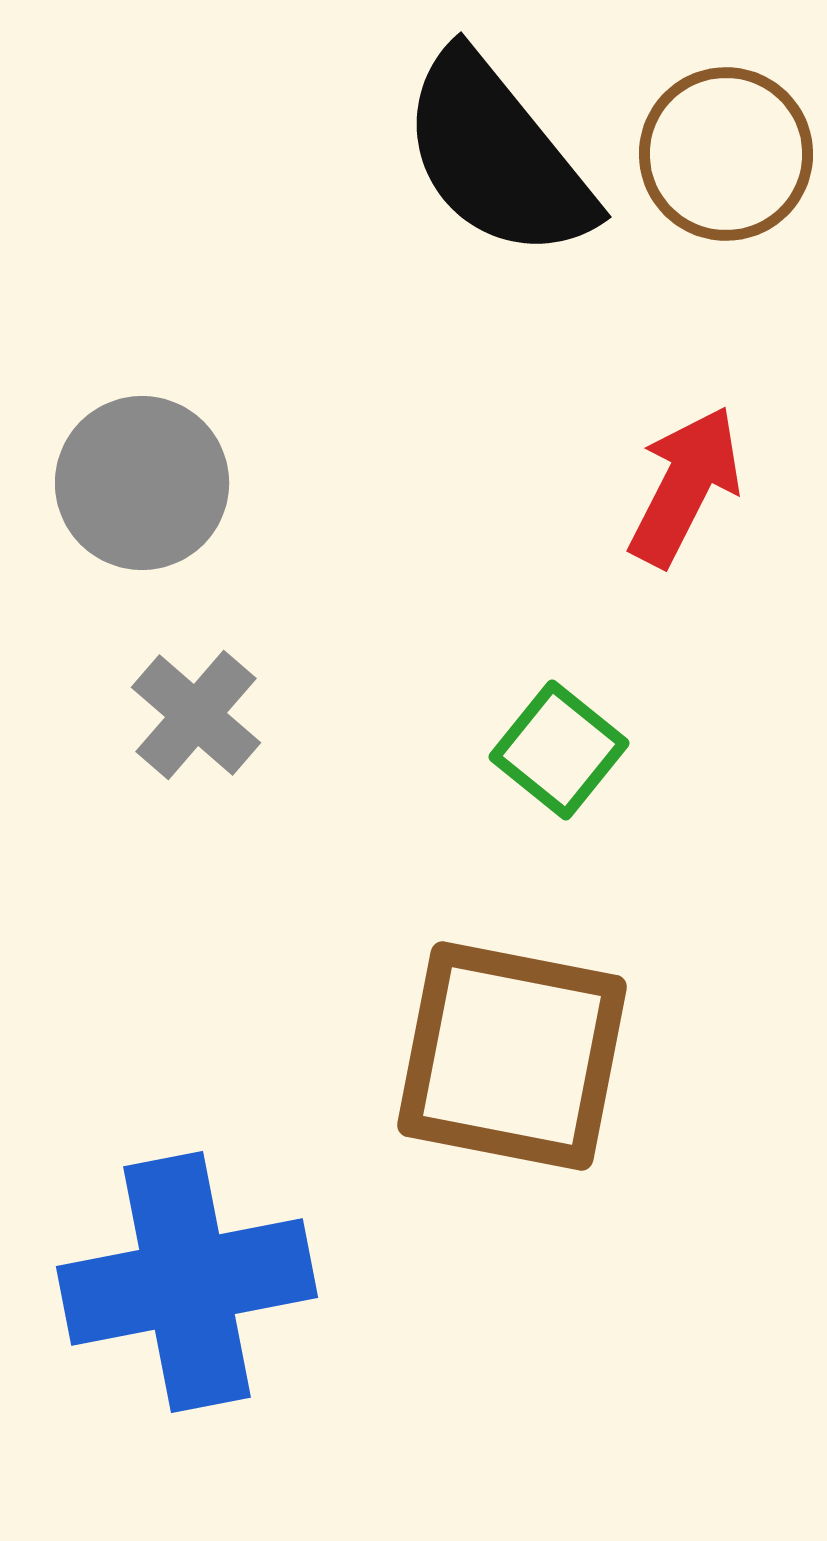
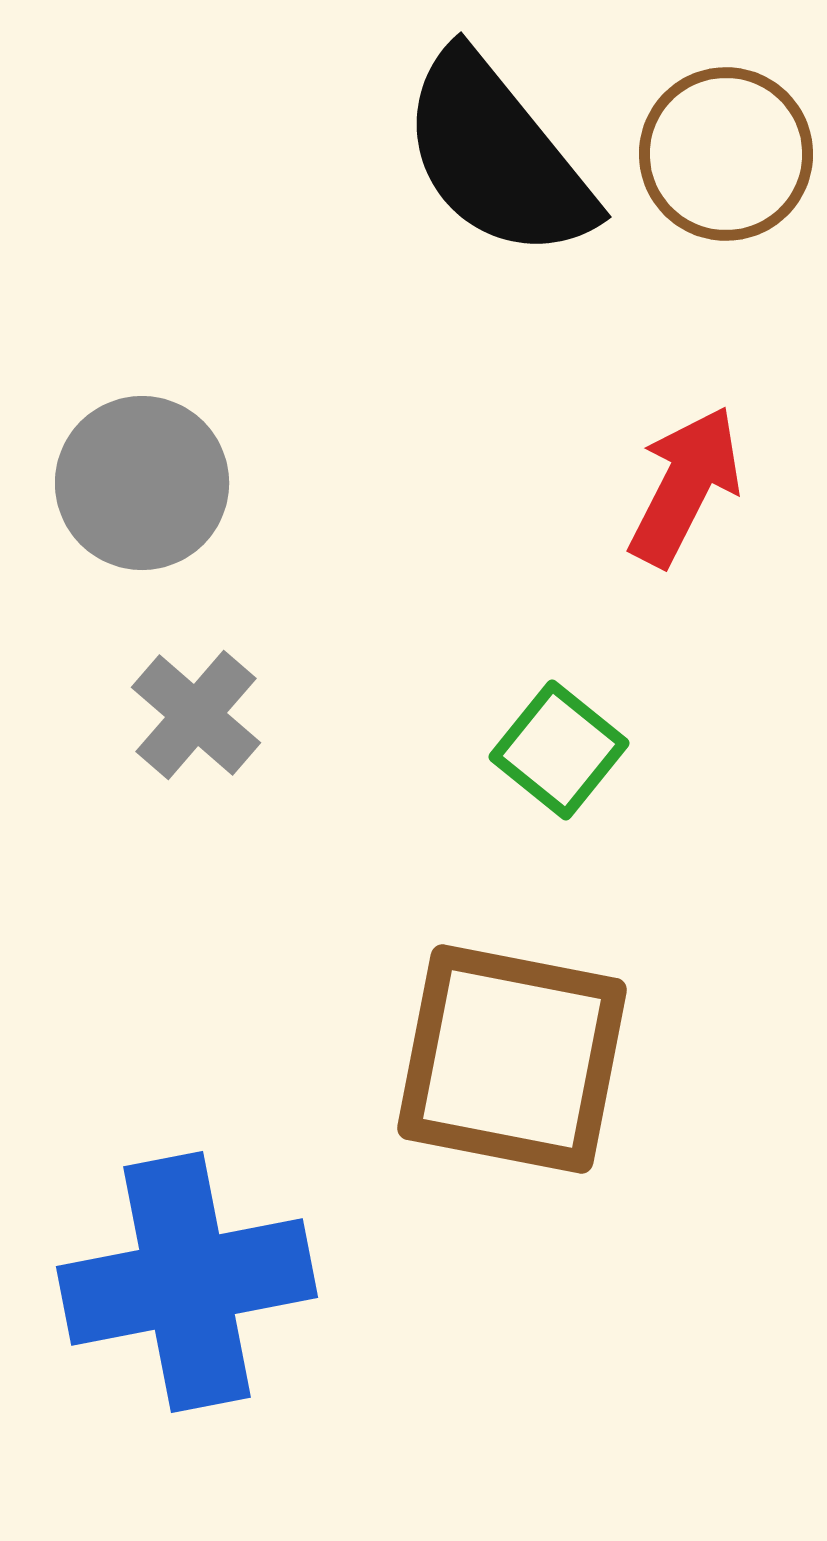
brown square: moved 3 px down
